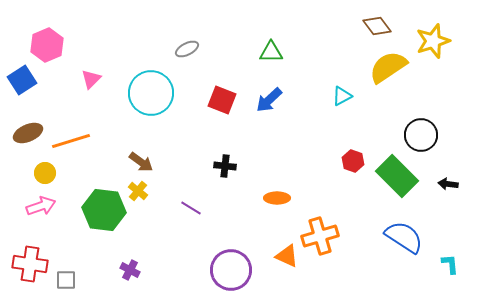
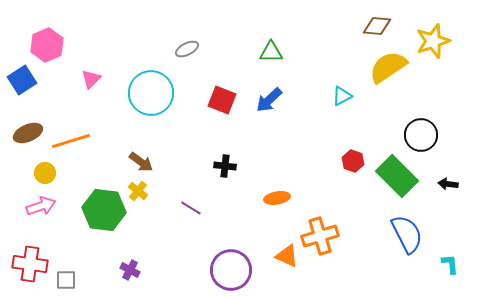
brown diamond: rotated 48 degrees counterclockwise
orange ellipse: rotated 10 degrees counterclockwise
blue semicircle: moved 3 px right, 3 px up; rotated 30 degrees clockwise
